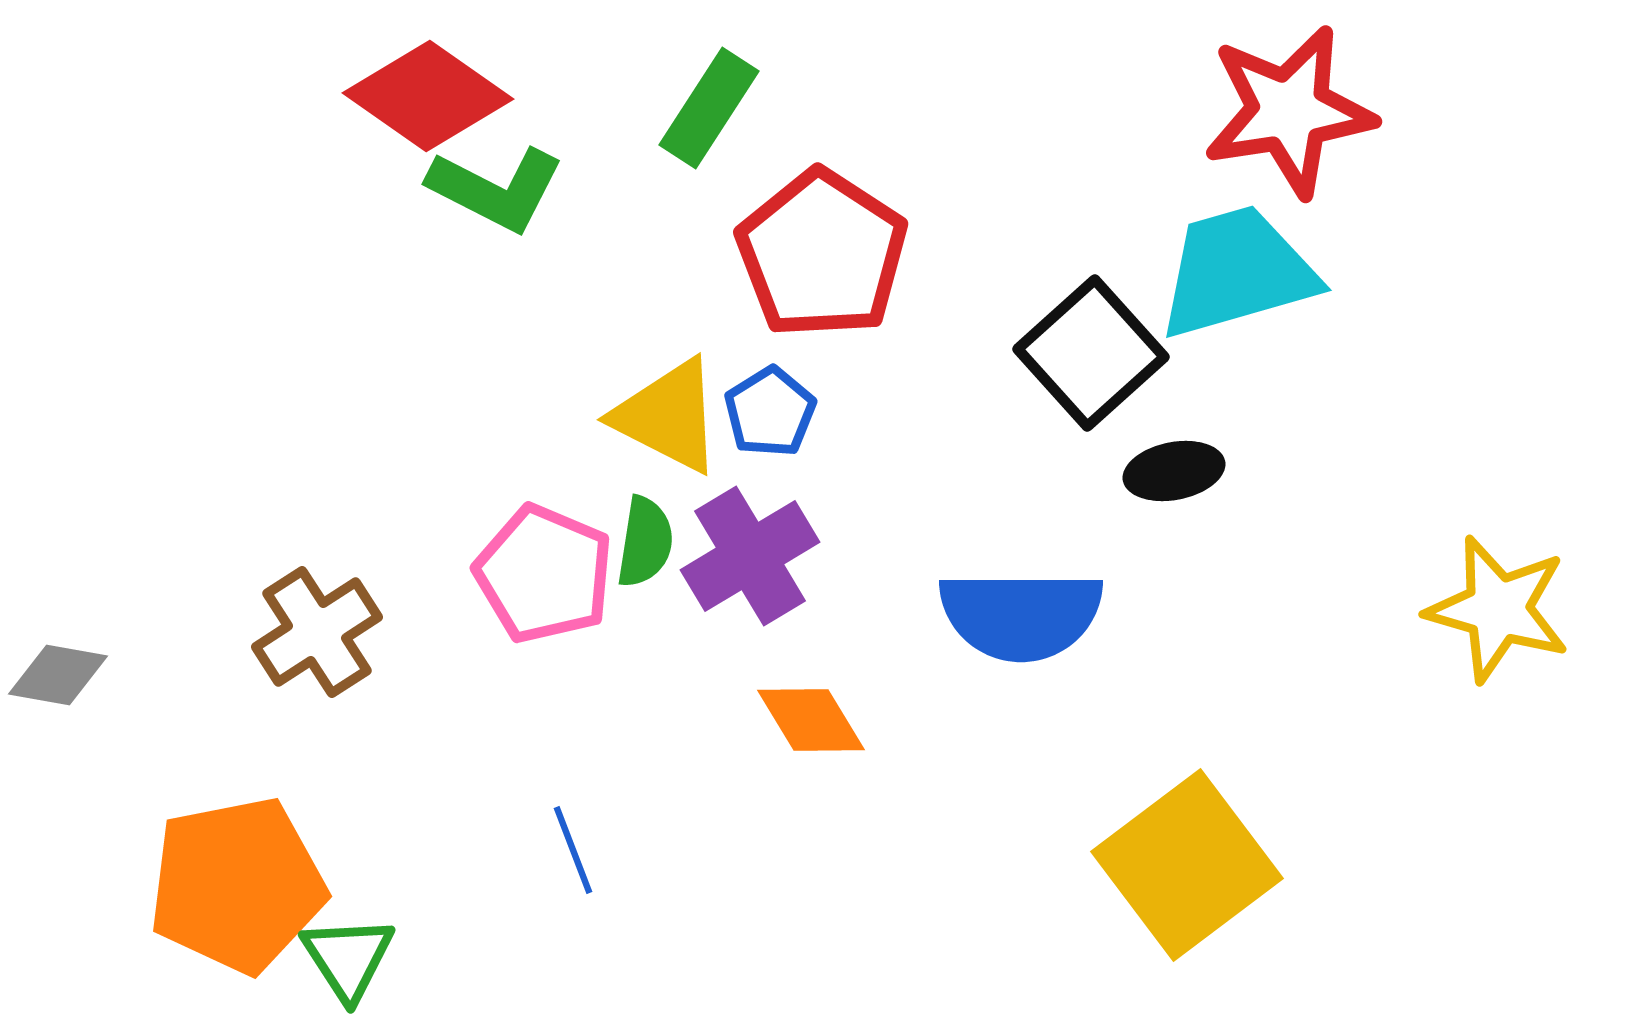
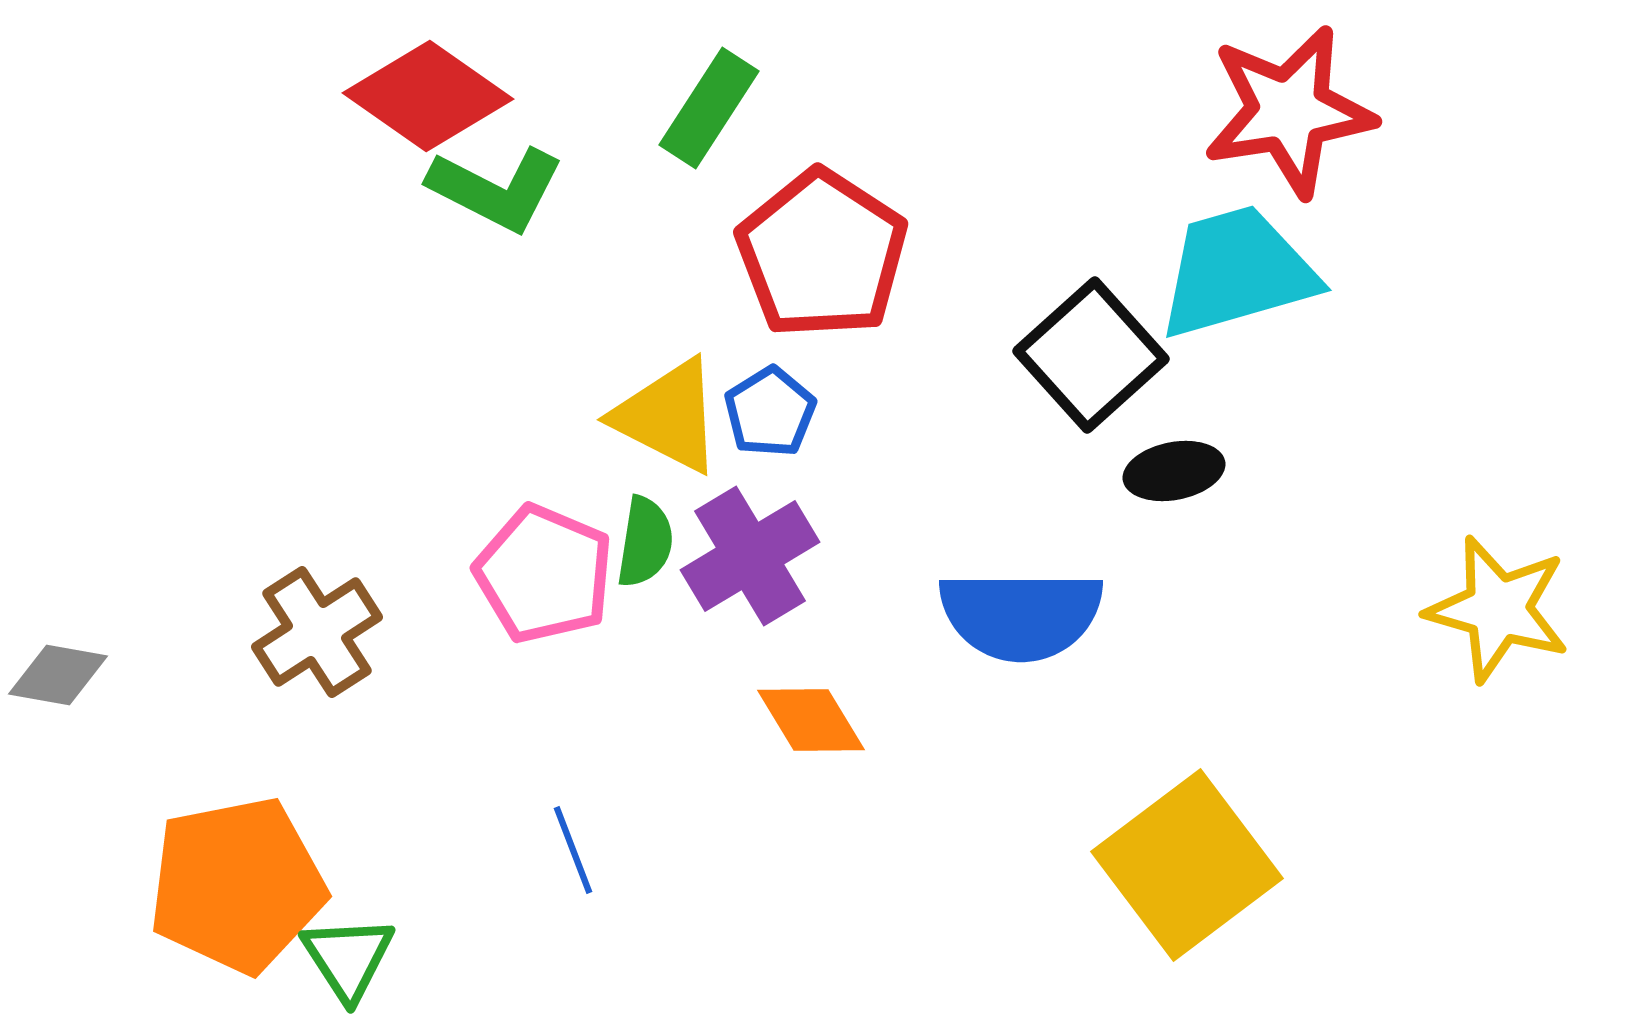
black square: moved 2 px down
